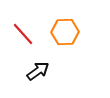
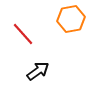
orange hexagon: moved 6 px right, 13 px up; rotated 8 degrees counterclockwise
